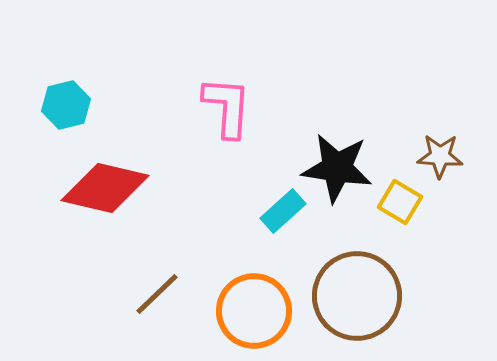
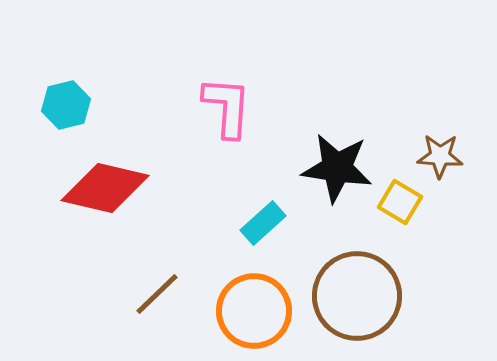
cyan rectangle: moved 20 px left, 12 px down
